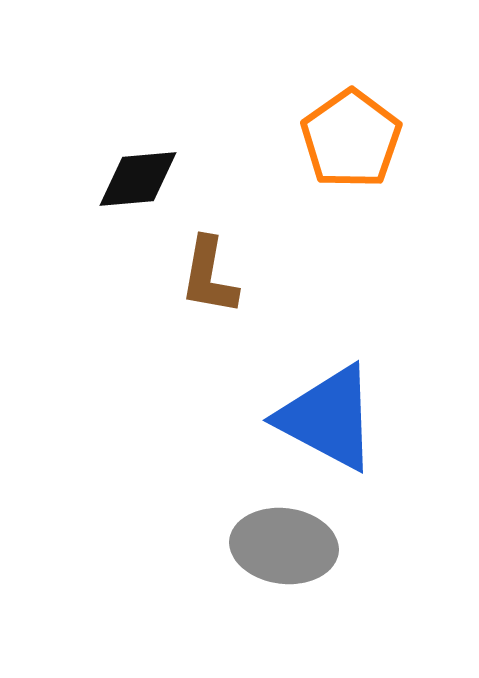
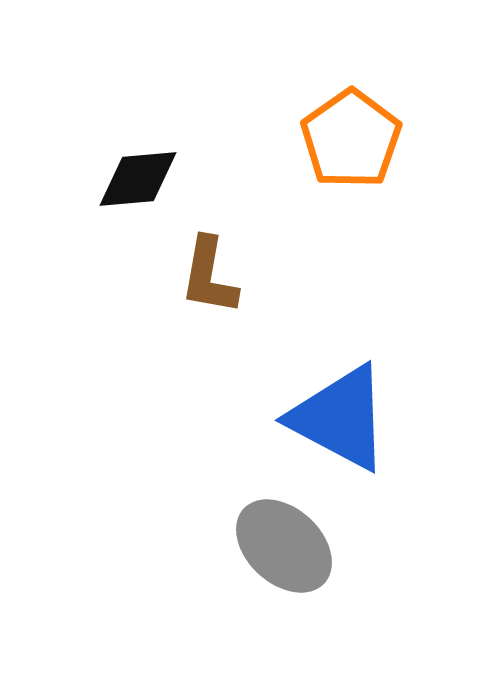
blue triangle: moved 12 px right
gray ellipse: rotated 36 degrees clockwise
